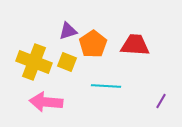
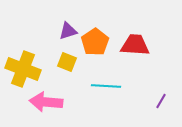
orange pentagon: moved 2 px right, 2 px up
yellow cross: moved 11 px left, 7 px down
